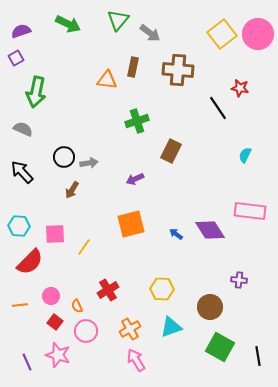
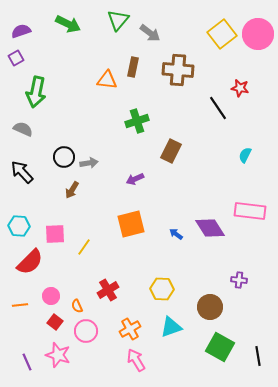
purple diamond at (210, 230): moved 2 px up
